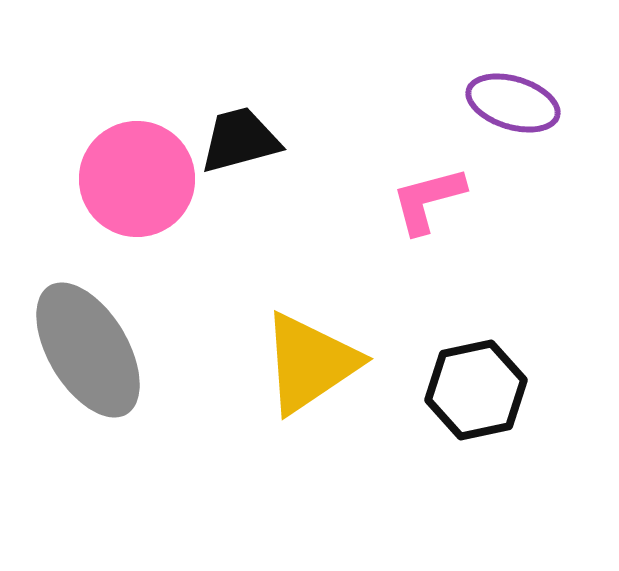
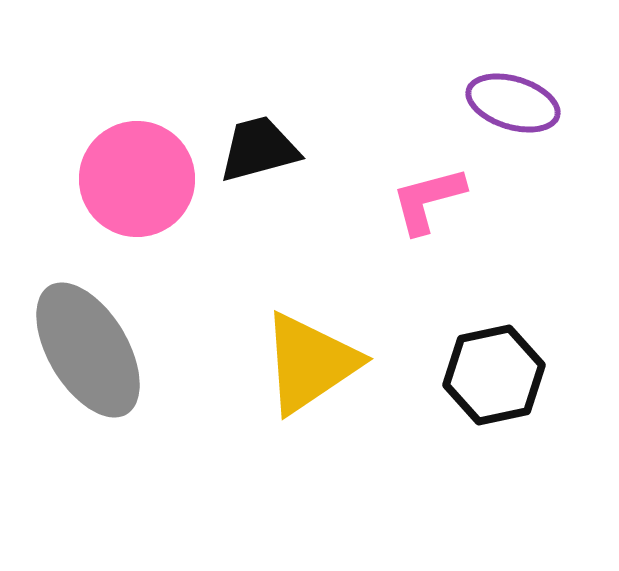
black trapezoid: moved 19 px right, 9 px down
black hexagon: moved 18 px right, 15 px up
